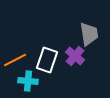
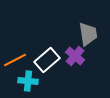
gray trapezoid: moved 1 px left
white rectangle: rotated 30 degrees clockwise
